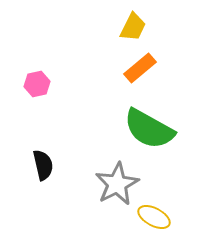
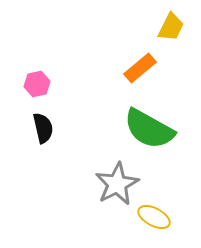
yellow trapezoid: moved 38 px right
black semicircle: moved 37 px up
